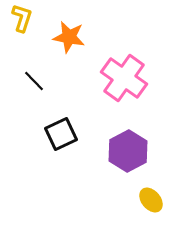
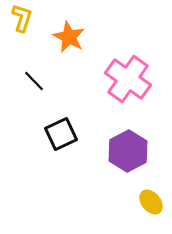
orange star: rotated 16 degrees clockwise
pink cross: moved 4 px right, 1 px down
yellow ellipse: moved 2 px down
